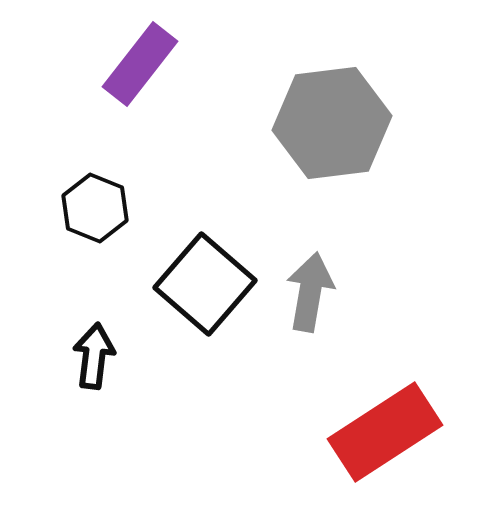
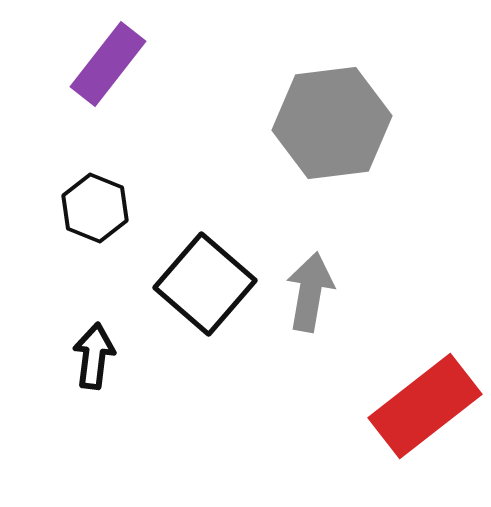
purple rectangle: moved 32 px left
red rectangle: moved 40 px right, 26 px up; rotated 5 degrees counterclockwise
